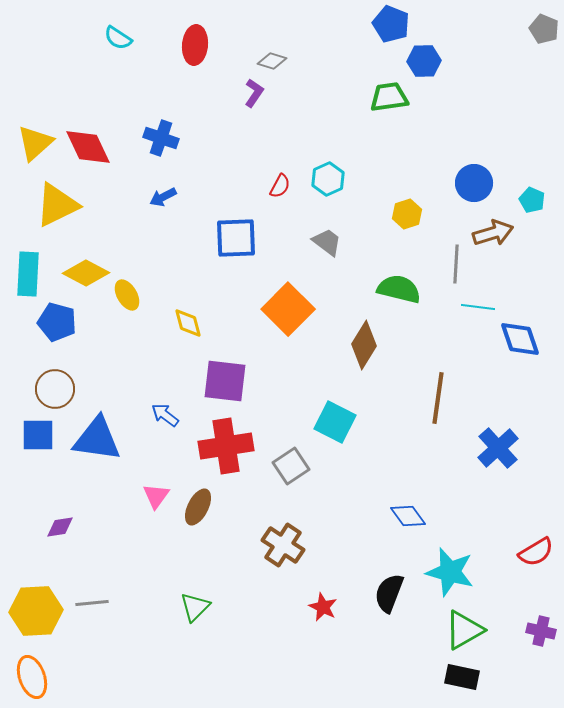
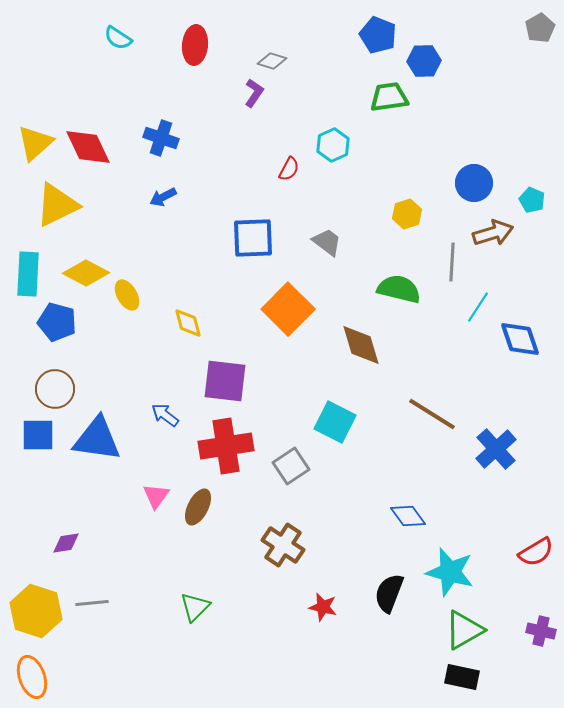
blue pentagon at (391, 24): moved 13 px left, 11 px down
gray pentagon at (544, 29): moved 4 px left, 1 px up; rotated 20 degrees clockwise
cyan hexagon at (328, 179): moved 5 px right, 34 px up
red semicircle at (280, 186): moved 9 px right, 17 px up
blue square at (236, 238): moved 17 px right
gray line at (456, 264): moved 4 px left, 2 px up
cyan line at (478, 307): rotated 64 degrees counterclockwise
brown diamond at (364, 345): moved 3 px left; rotated 48 degrees counterclockwise
brown line at (438, 398): moved 6 px left, 16 px down; rotated 66 degrees counterclockwise
blue cross at (498, 448): moved 2 px left, 1 px down
purple diamond at (60, 527): moved 6 px right, 16 px down
red star at (323, 607): rotated 12 degrees counterclockwise
yellow hexagon at (36, 611): rotated 21 degrees clockwise
